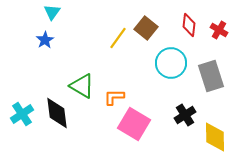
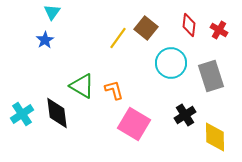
orange L-shape: moved 7 px up; rotated 75 degrees clockwise
